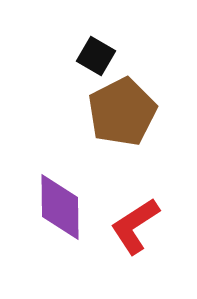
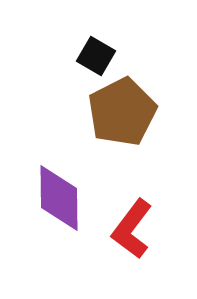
purple diamond: moved 1 px left, 9 px up
red L-shape: moved 3 px left, 3 px down; rotated 20 degrees counterclockwise
